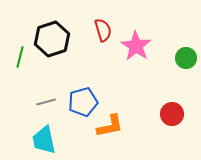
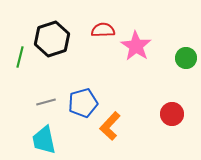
red semicircle: rotated 75 degrees counterclockwise
blue pentagon: moved 1 px down
orange L-shape: rotated 144 degrees clockwise
